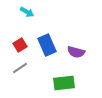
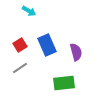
cyan arrow: moved 2 px right, 1 px up
purple semicircle: rotated 120 degrees counterclockwise
